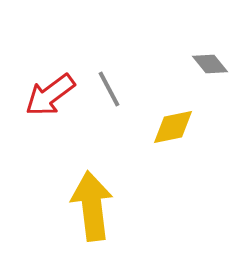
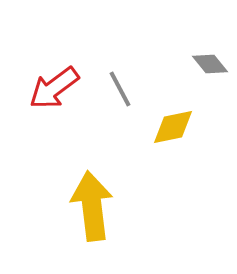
gray line: moved 11 px right
red arrow: moved 4 px right, 7 px up
